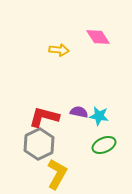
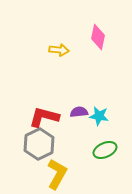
pink diamond: rotated 45 degrees clockwise
purple semicircle: rotated 18 degrees counterclockwise
green ellipse: moved 1 px right, 5 px down
